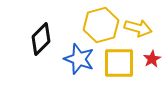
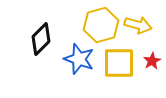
yellow arrow: moved 3 px up
red star: moved 2 px down
